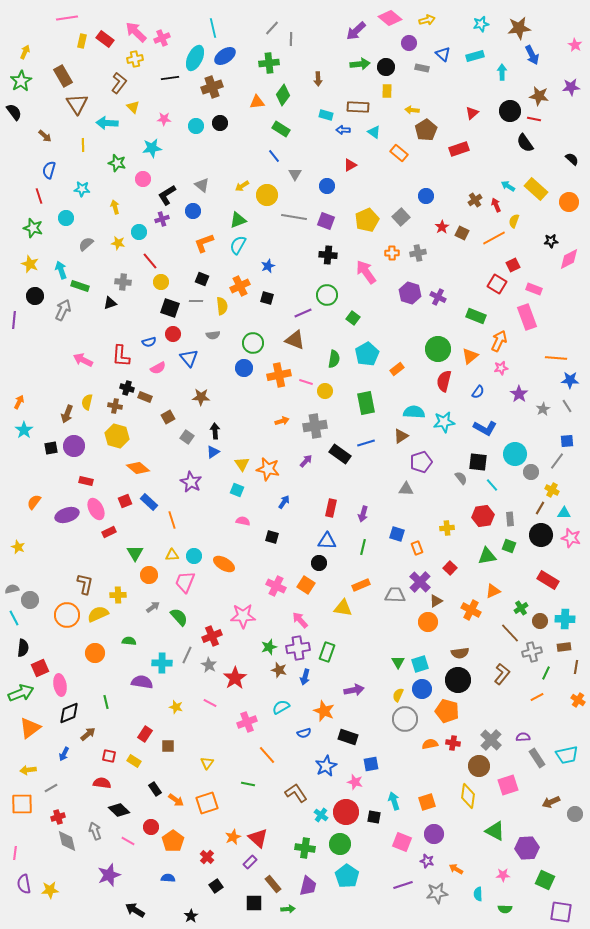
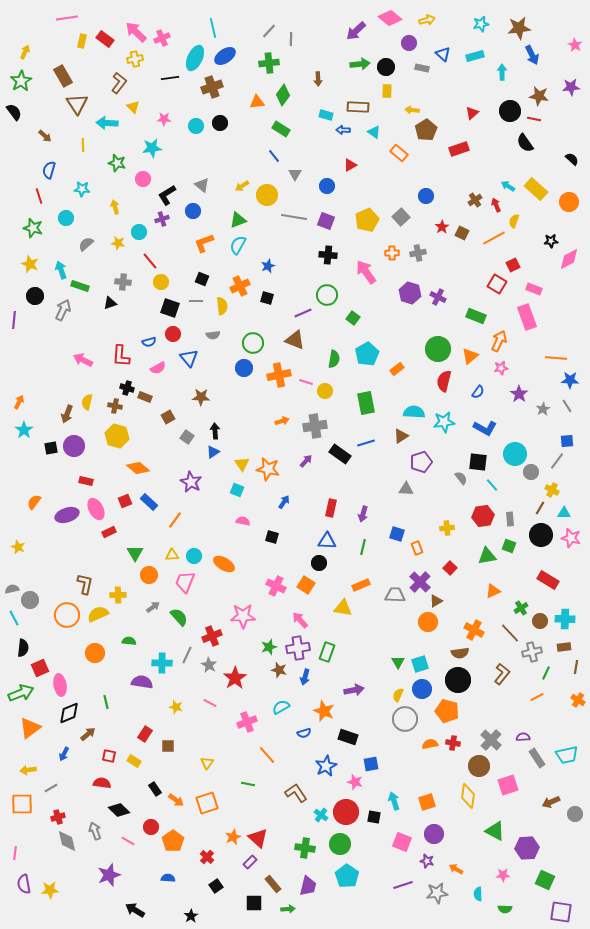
gray line at (272, 28): moved 3 px left, 3 px down
orange line at (172, 520): moved 3 px right; rotated 54 degrees clockwise
orange cross at (471, 610): moved 3 px right, 20 px down
